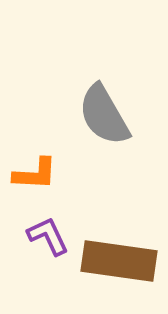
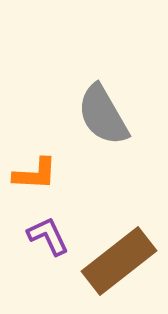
gray semicircle: moved 1 px left
brown rectangle: rotated 46 degrees counterclockwise
